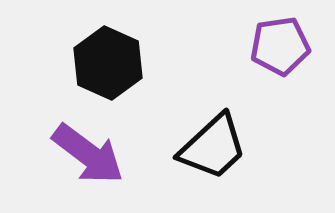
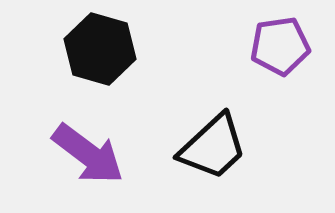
black hexagon: moved 8 px left, 14 px up; rotated 8 degrees counterclockwise
